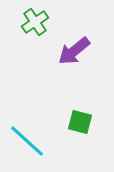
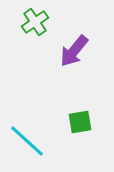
purple arrow: rotated 12 degrees counterclockwise
green square: rotated 25 degrees counterclockwise
